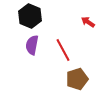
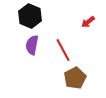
red arrow: rotated 72 degrees counterclockwise
brown pentagon: moved 2 px left, 1 px up; rotated 10 degrees counterclockwise
